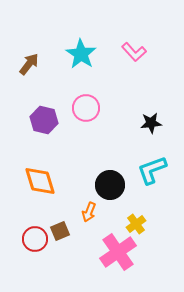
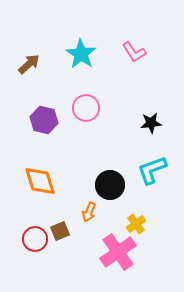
pink L-shape: rotated 10 degrees clockwise
brown arrow: rotated 10 degrees clockwise
